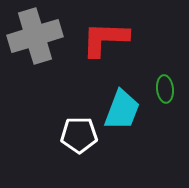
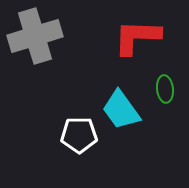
red L-shape: moved 32 px right, 2 px up
cyan trapezoid: moved 1 px left; rotated 123 degrees clockwise
